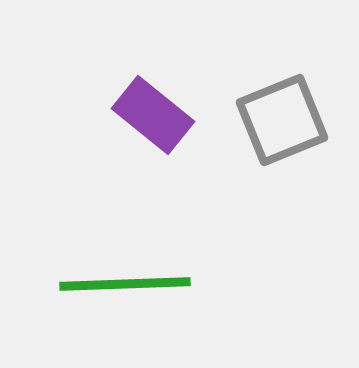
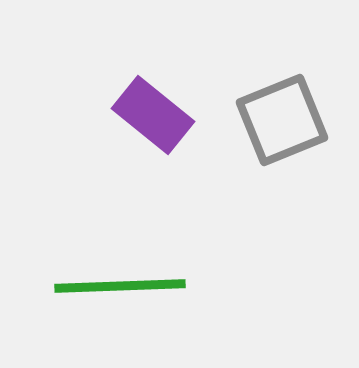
green line: moved 5 px left, 2 px down
